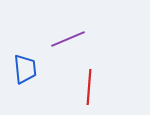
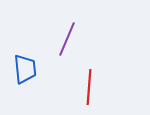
purple line: moved 1 px left; rotated 44 degrees counterclockwise
